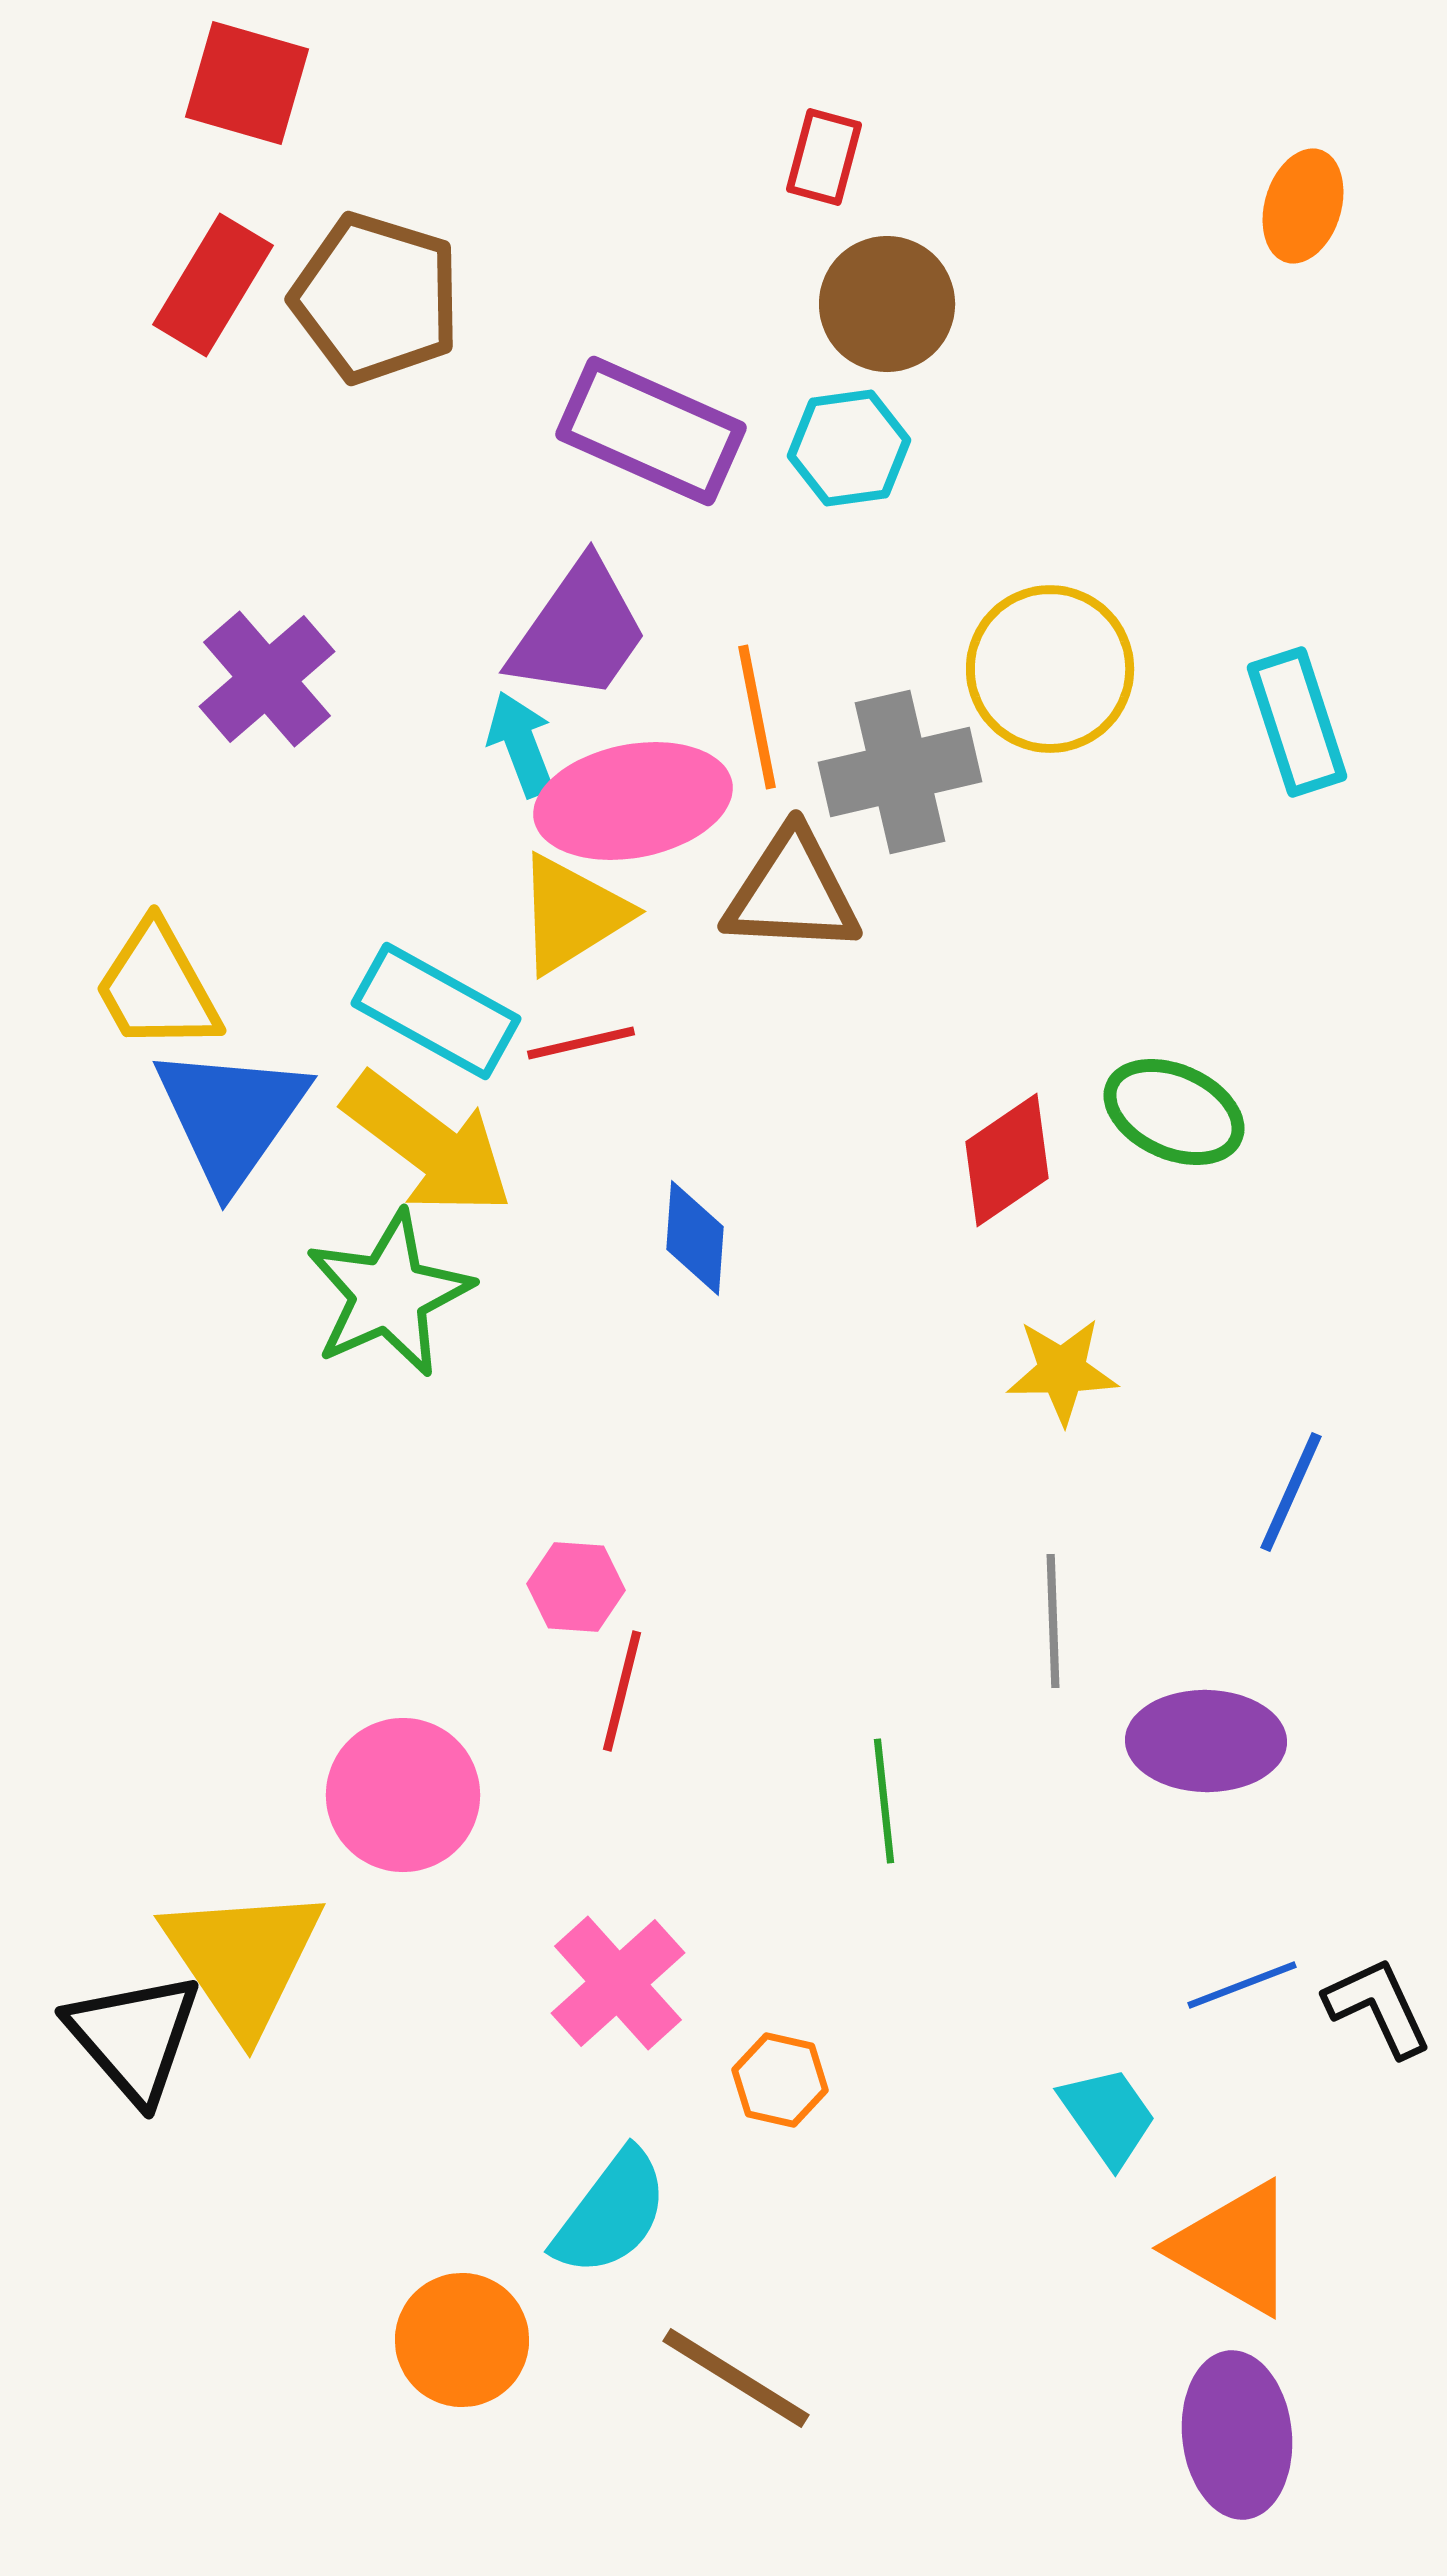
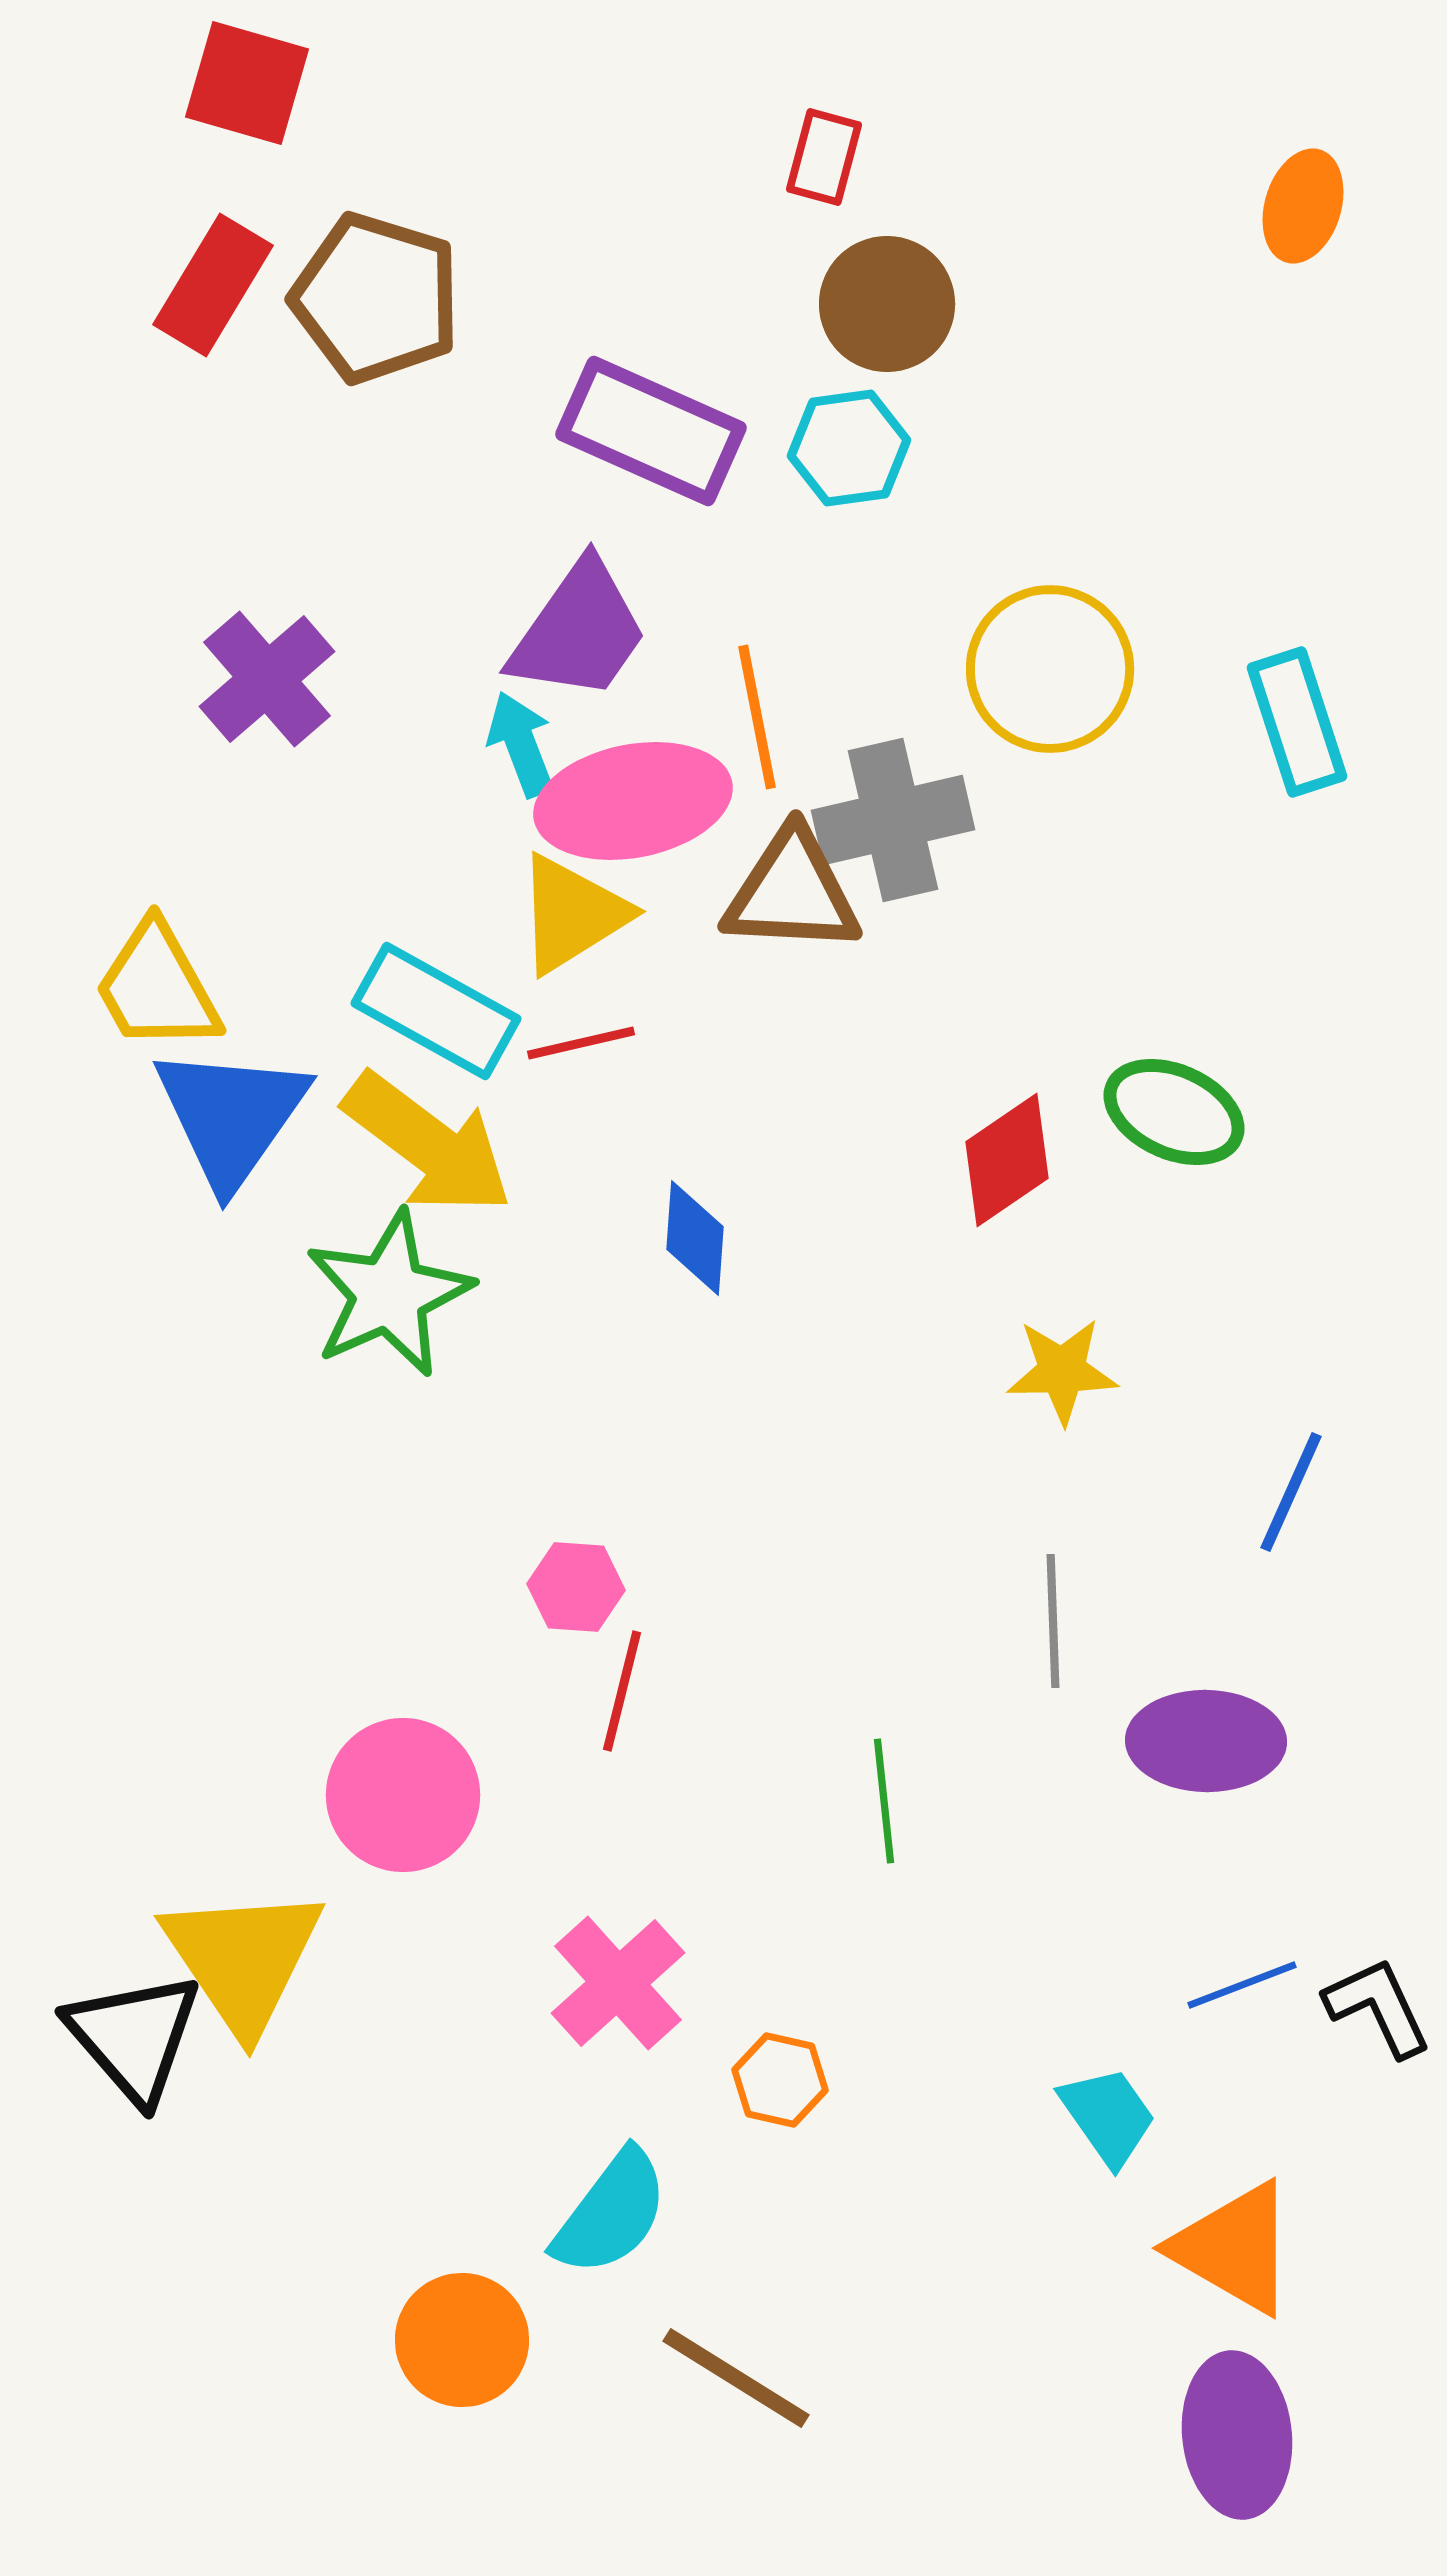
gray cross at (900, 772): moved 7 px left, 48 px down
